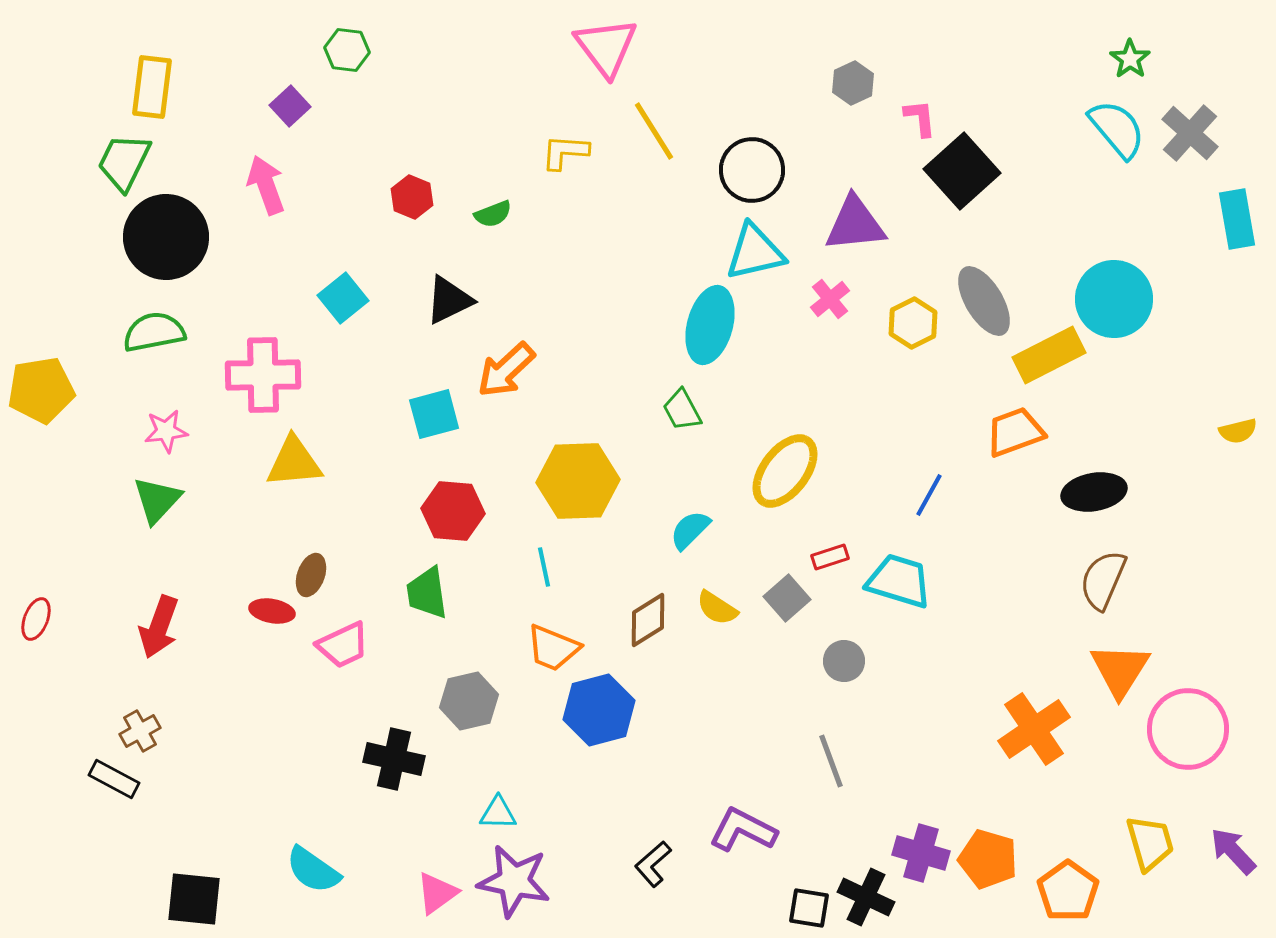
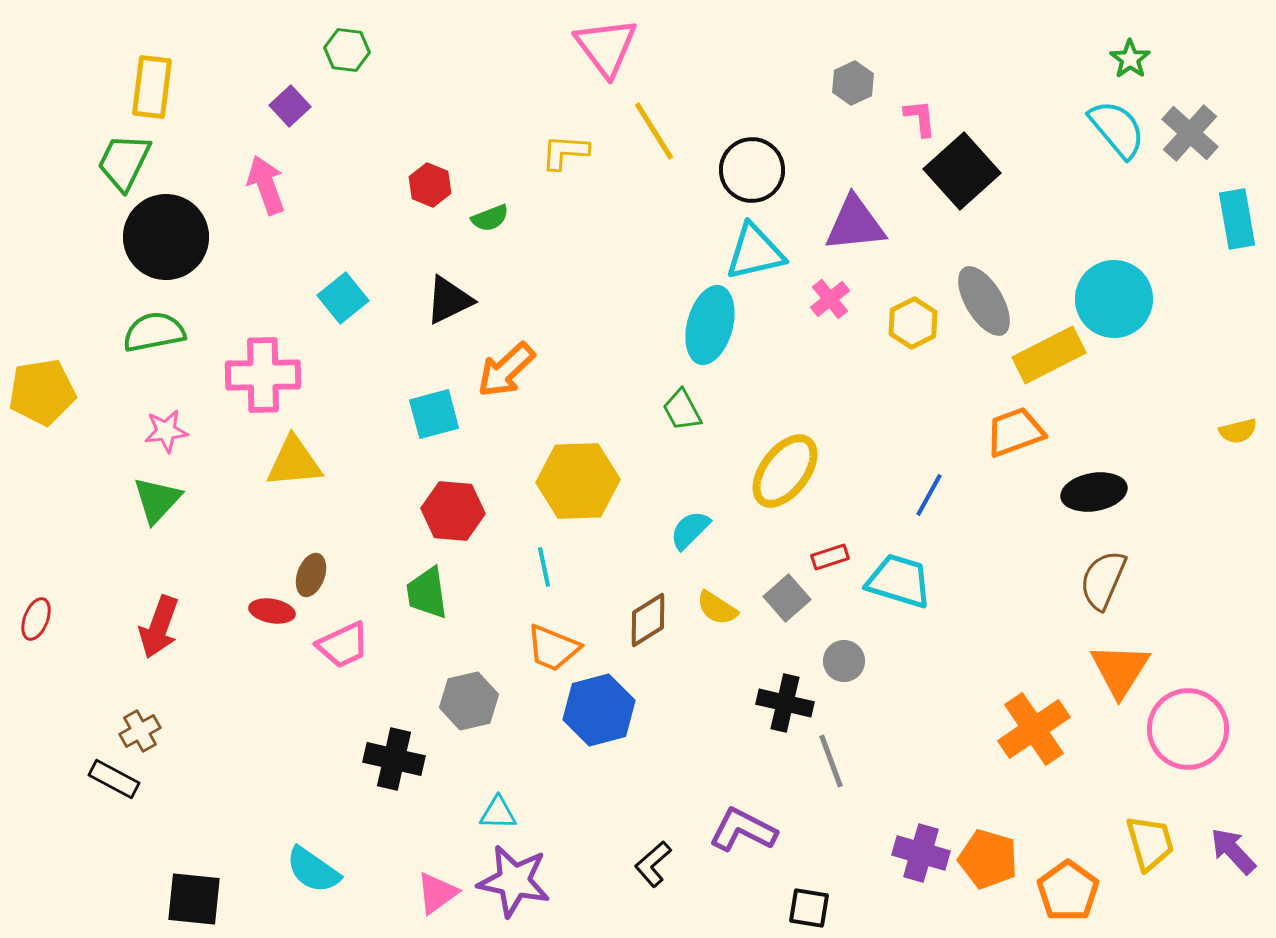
red hexagon at (412, 197): moved 18 px right, 12 px up
green semicircle at (493, 214): moved 3 px left, 4 px down
yellow pentagon at (41, 390): moved 1 px right, 2 px down
black cross at (866, 897): moved 81 px left, 194 px up; rotated 12 degrees counterclockwise
